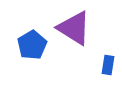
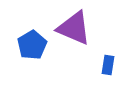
purple triangle: rotated 9 degrees counterclockwise
